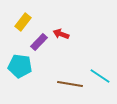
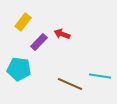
red arrow: moved 1 px right
cyan pentagon: moved 1 px left, 3 px down
cyan line: rotated 25 degrees counterclockwise
brown line: rotated 15 degrees clockwise
